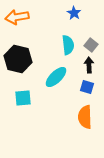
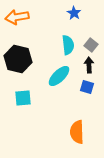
cyan ellipse: moved 3 px right, 1 px up
orange semicircle: moved 8 px left, 15 px down
